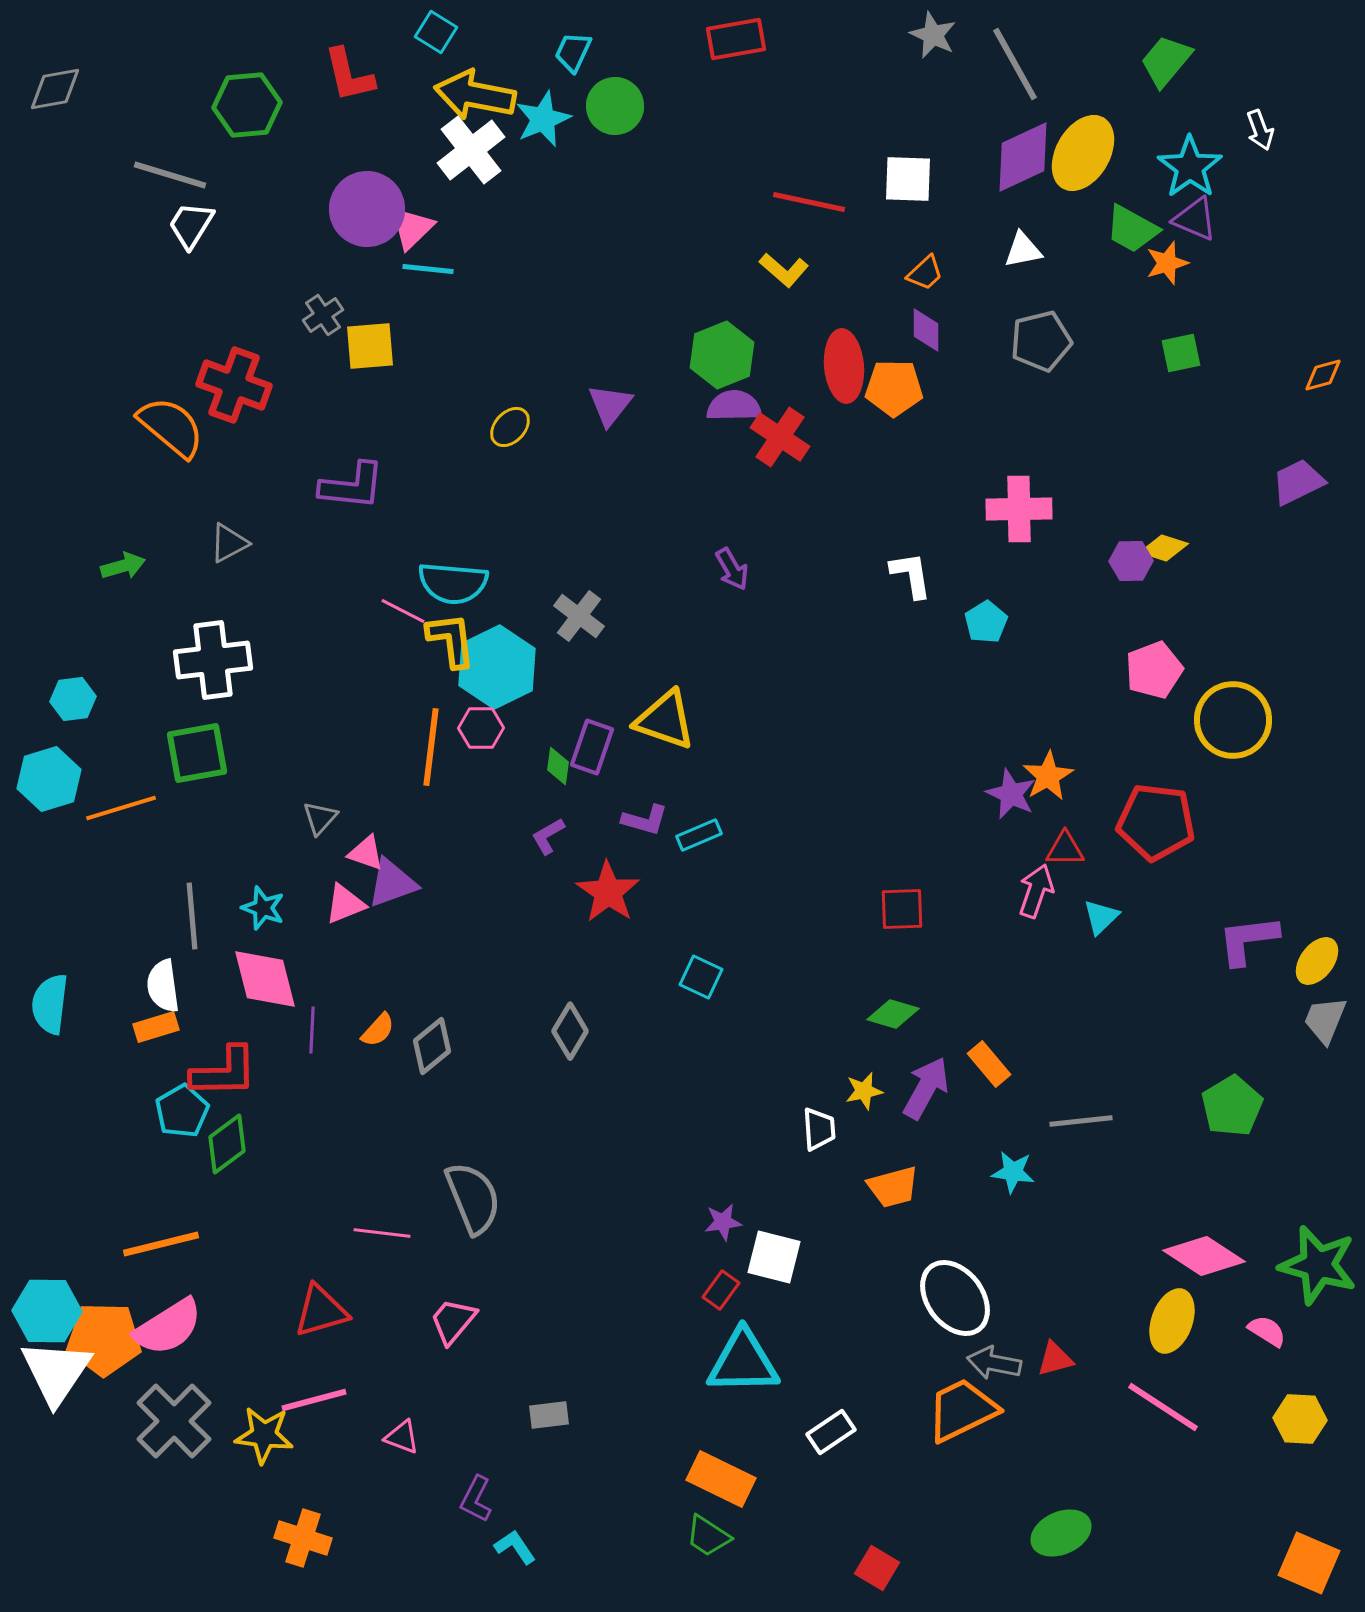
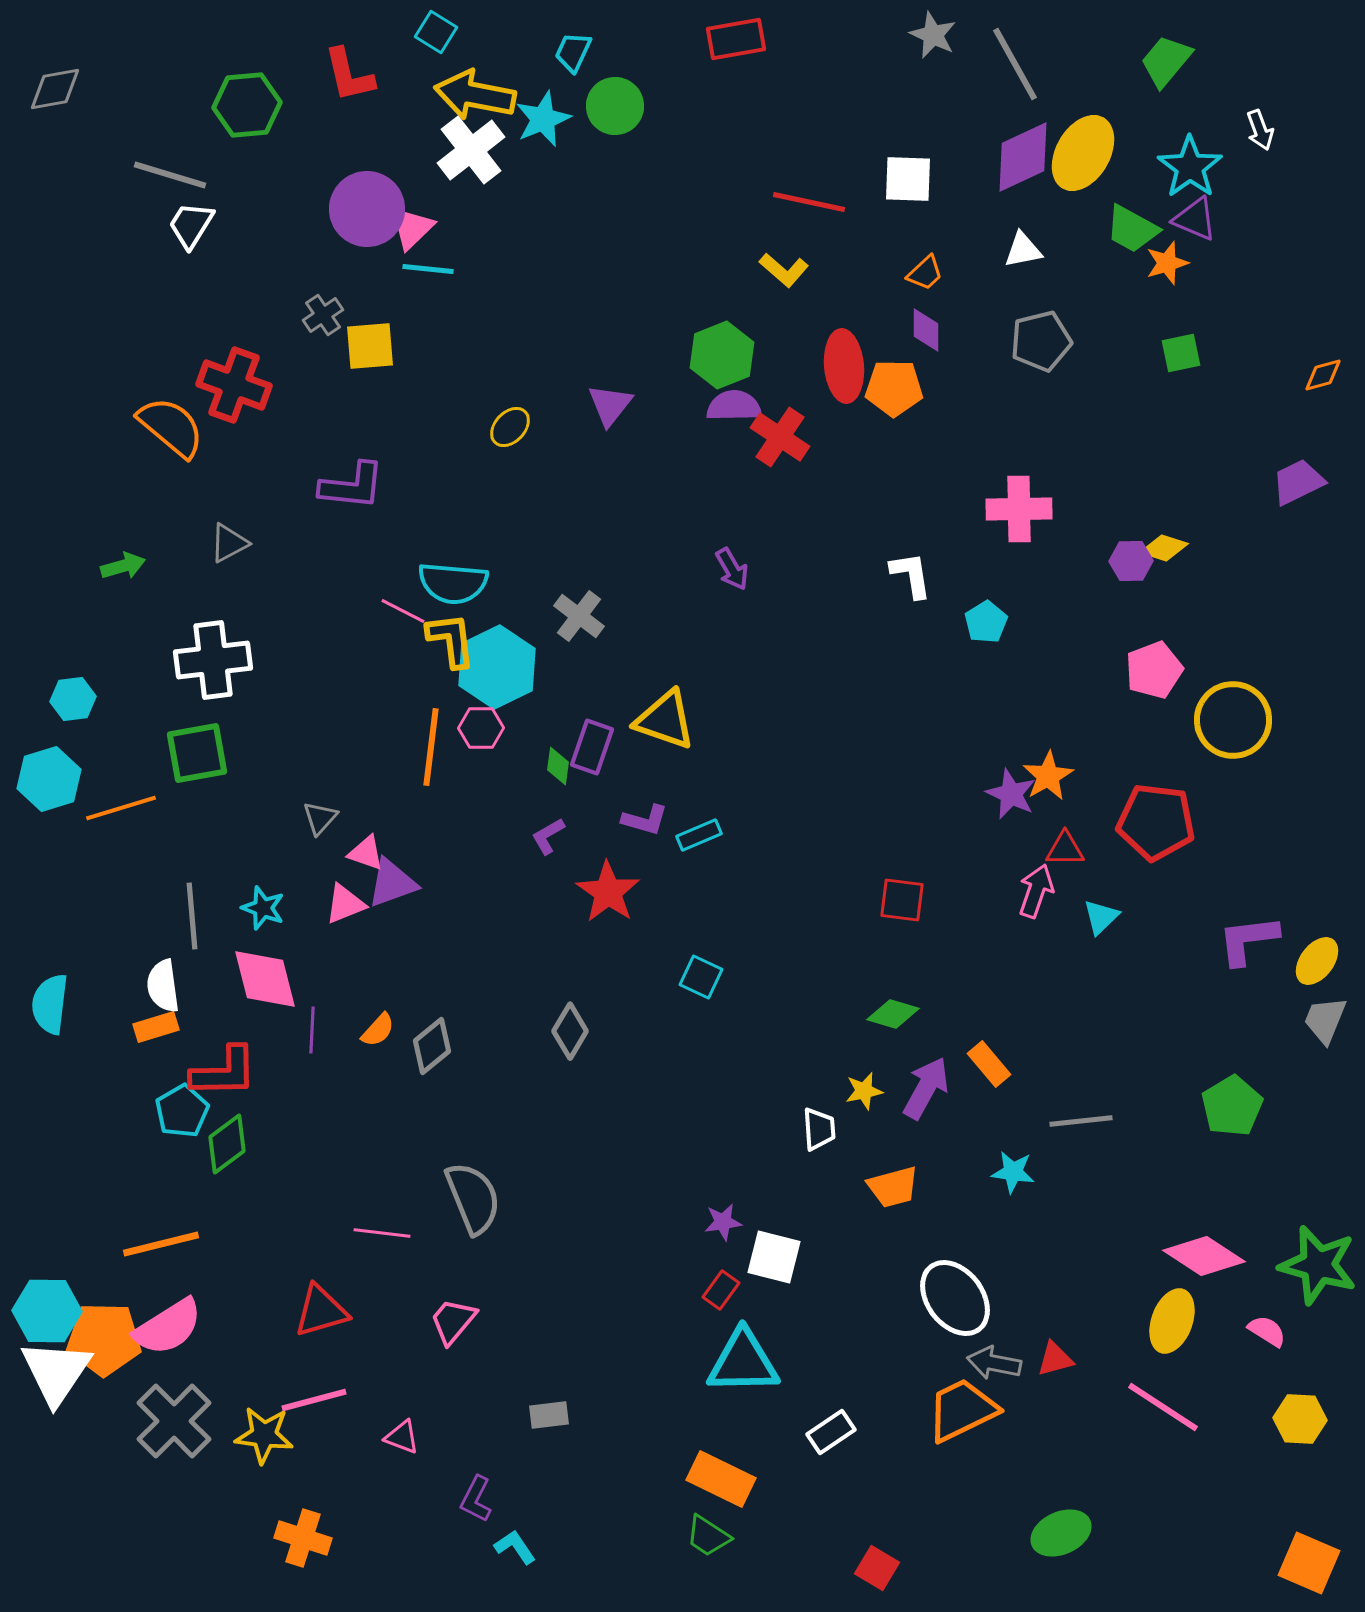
red square at (902, 909): moved 9 px up; rotated 9 degrees clockwise
